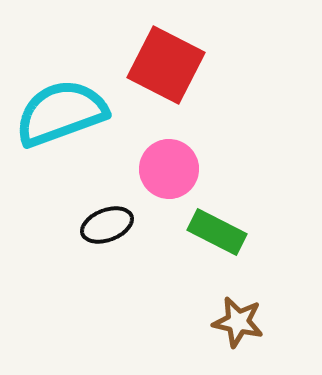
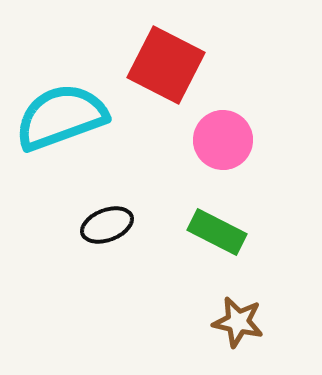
cyan semicircle: moved 4 px down
pink circle: moved 54 px right, 29 px up
